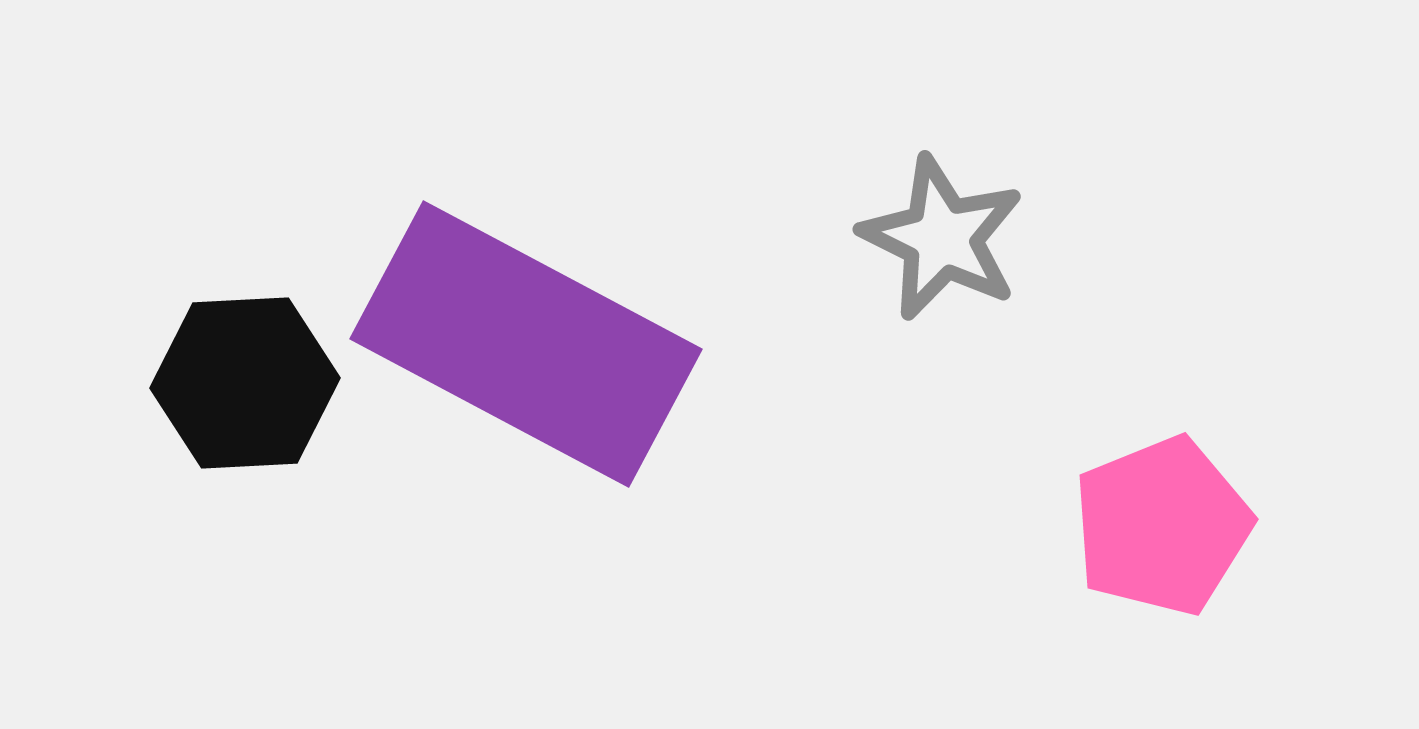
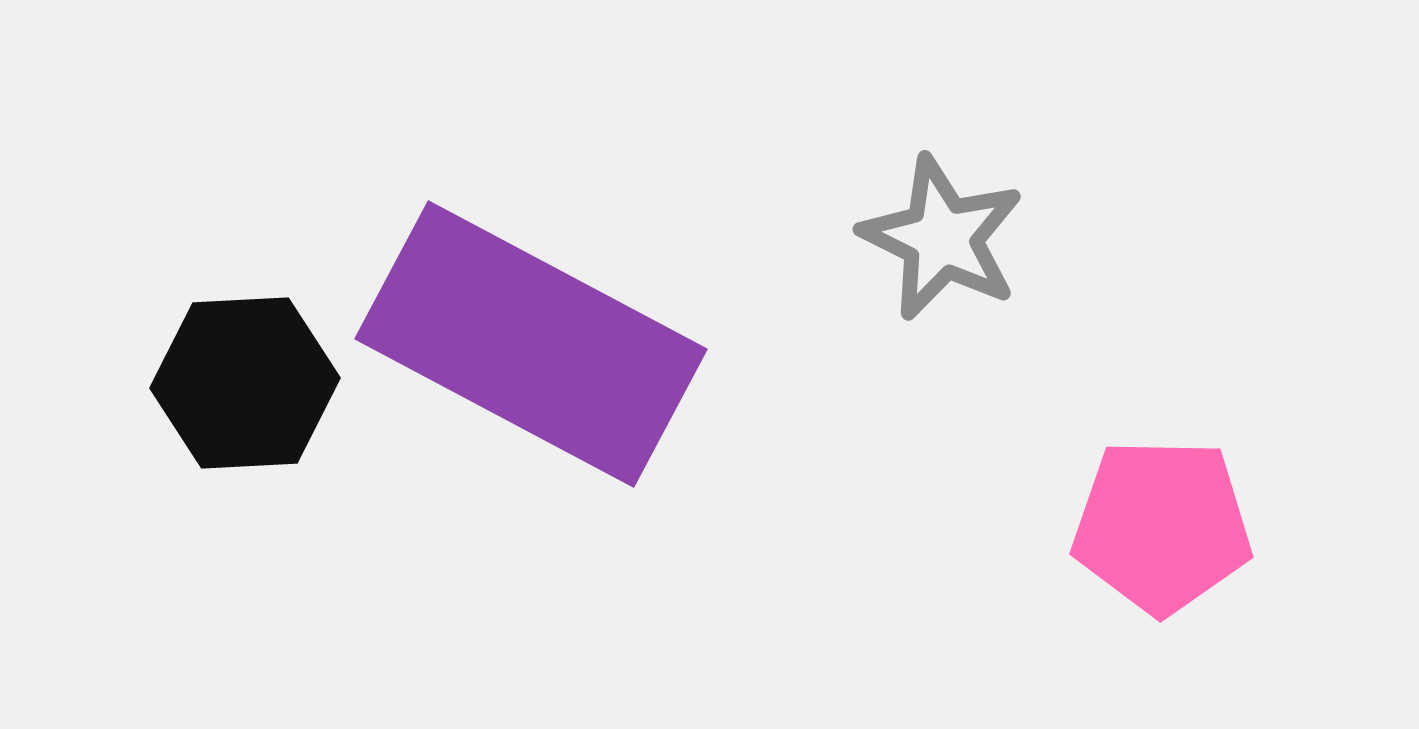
purple rectangle: moved 5 px right
pink pentagon: rotated 23 degrees clockwise
